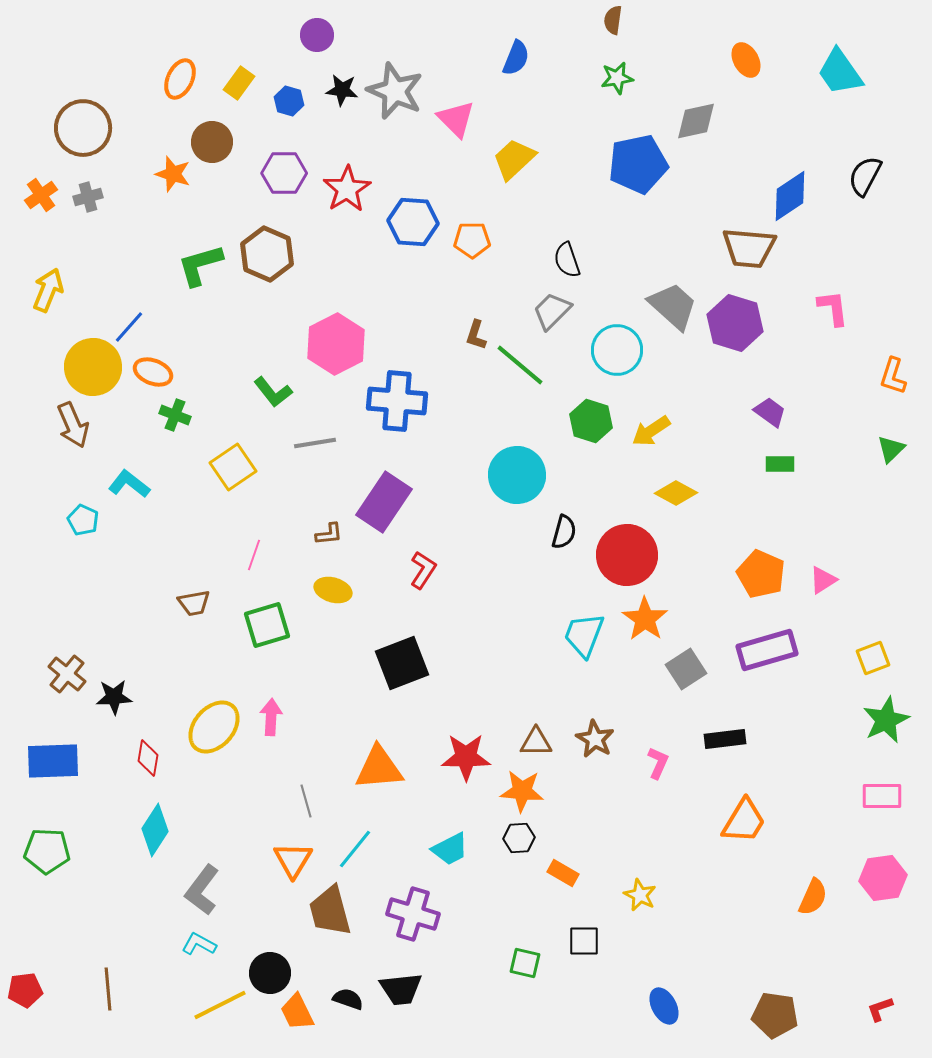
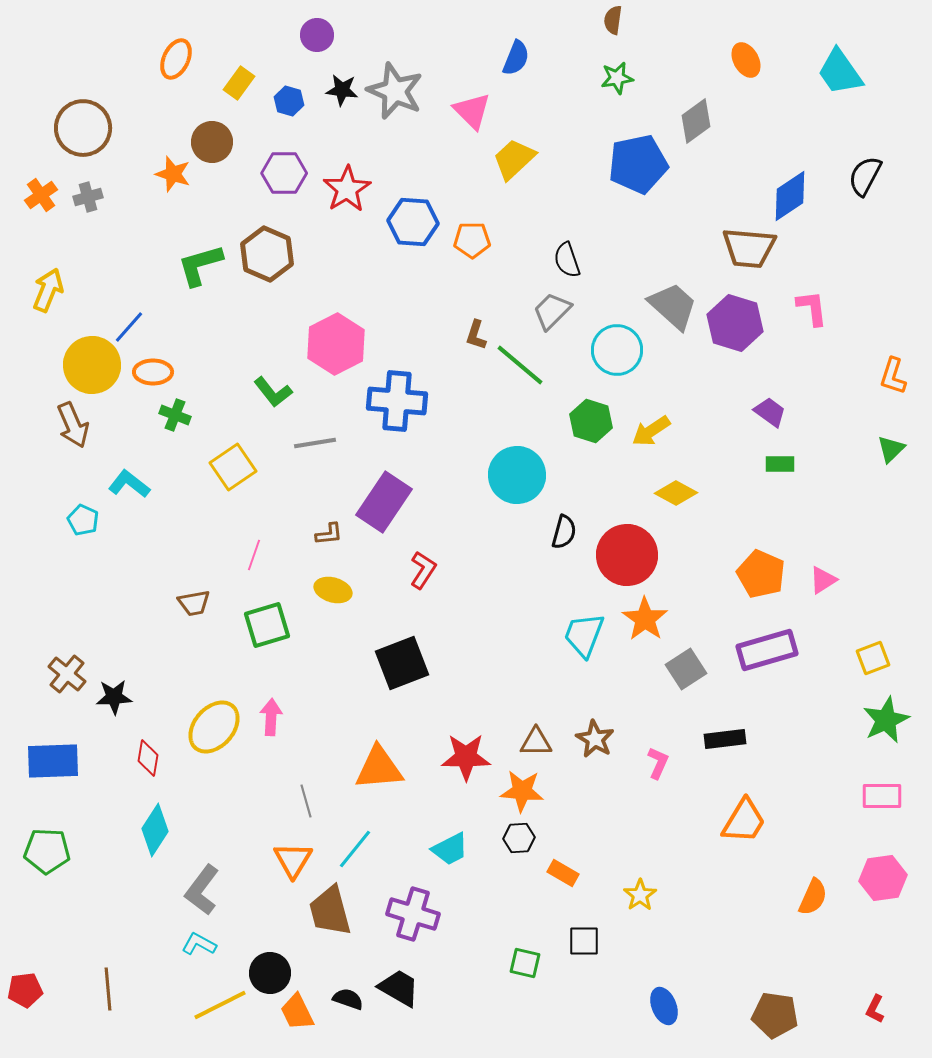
orange ellipse at (180, 79): moved 4 px left, 20 px up
pink triangle at (456, 119): moved 16 px right, 8 px up
gray diamond at (696, 121): rotated 24 degrees counterclockwise
pink L-shape at (833, 308): moved 21 px left
yellow circle at (93, 367): moved 1 px left, 2 px up
orange ellipse at (153, 372): rotated 21 degrees counterclockwise
yellow star at (640, 895): rotated 12 degrees clockwise
black trapezoid at (401, 989): moved 2 px left, 1 px up; rotated 144 degrees counterclockwise
blue ellipse at (664, 1006): rotated 6 degrees clockwise
red L-shape at (880, 1009): moved 5 px left; rotated 44 degrees counterclockwise
